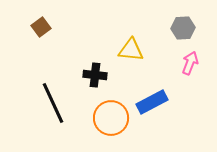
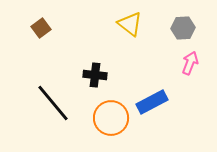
brown square: moved 1 px down
yellow triangle: moved 1 px left, 26 px up; rotated 32 degrees clockwise
black line: rotated 15 degrees counterclockwise
